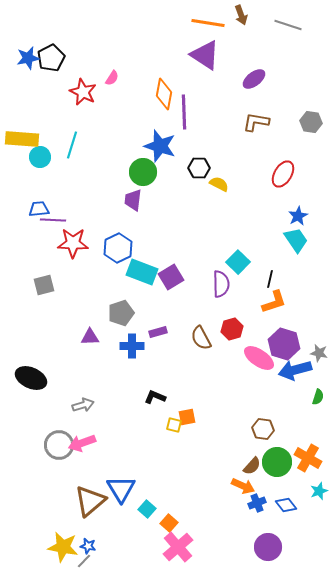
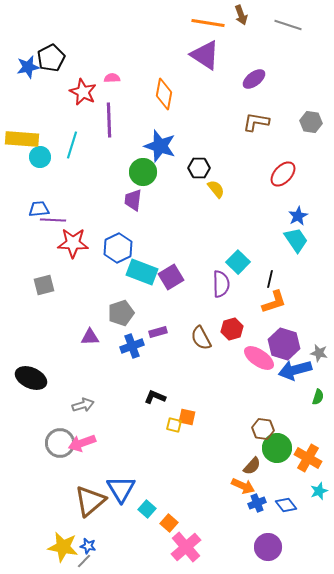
blue star at (28, 58): moved 9 px down
pink semicircle at (112, 78): rotated 126 degrees counterclockwise
purple line at (184, 112): moved 75 px left, 8 px down
red ellipse at (283, 174): rotated 12 degrees clockwise
yellow semicircle at (219, 184): moved 3 px left, 5 px down; rotated 24 degrees clockwise
blue cross at (132, 346): rotated 20 degrees counterclockwise
orange square at (187, 417): rotated 24 degrees clockwise
gray circle at (59, 445): moved 1 px right, 2 px up
green circle at (277, 462): moved 14 px up
pink cross at (178, 547): moved 8 px right
